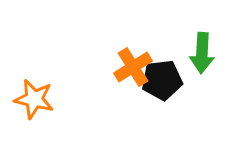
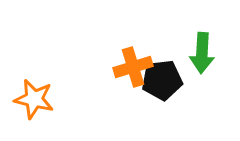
orange cross: rotated 15 degrees clockwise
